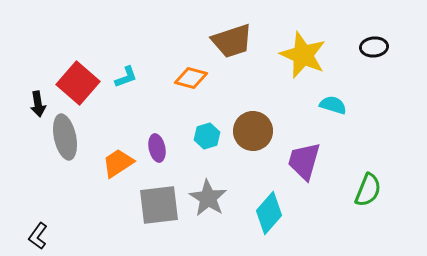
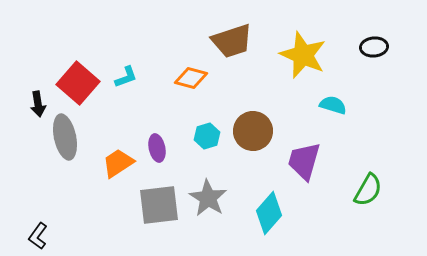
green semicircle: rotated 8 degrees clockwise
